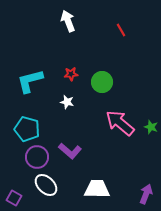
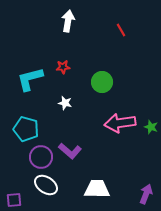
white arrow: rotated 30 degrees clockwise
red star: moved 8 px left, 7 px up
cyan L-shape: moved 2 px up
white star: moved 2 px left, 1 px down
pink arrow: rotated 48 degrees counterclockwise
cyan pentagon: moved 1 px left
purple circle: moved 4 px right
white ellipse: rotated 10 degrees counterclockwise
purple square: moved 2 px down; rotated 35 degrees counterclockwise
